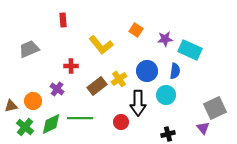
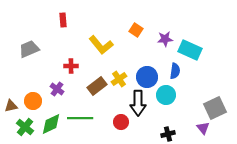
blue circle: moved 6 px down
